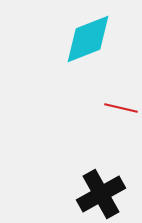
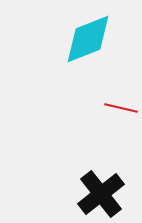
black cross: rotated 9 degrees counterclockwise
